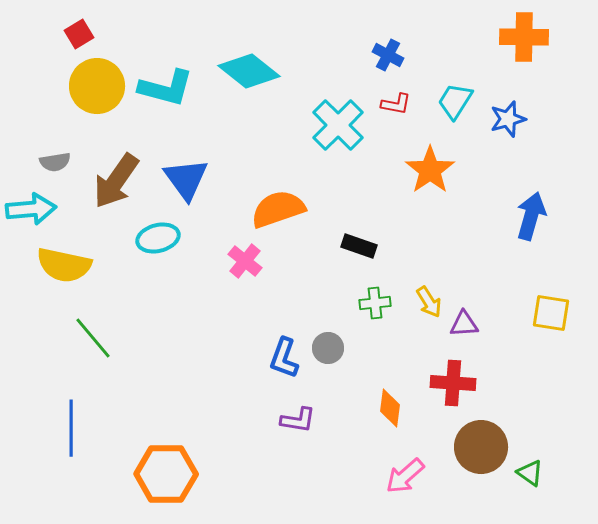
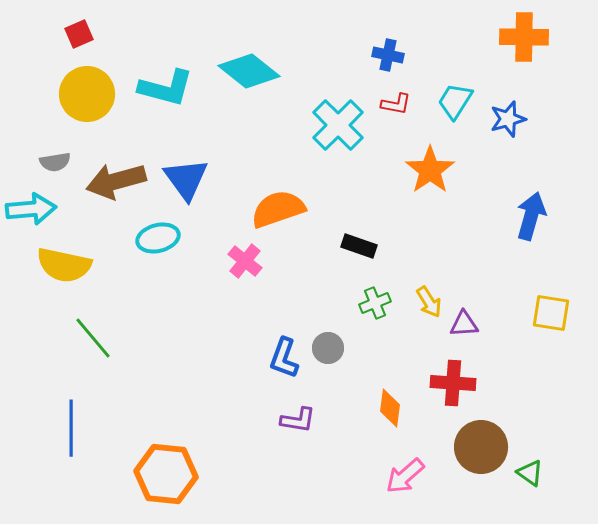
red square: rotated 8 degrees clockwise
blue cross: rotated 16 degrees counterclockwise
yellow circle: moved 10 px left, 8 px down
brown arrow: rotated 40 degrees clockwise
green cross: rotated 16 degrees counterclockwise
orange hexagon: rotated 6 degrees clockwise
